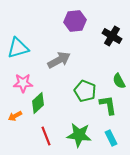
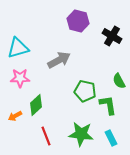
purple hexagon: moved 3 px right; rotated 20 degrees clockwise
pink star: moved 3 px left, 5 px up
green pentagon: rotated 10 degrees counterclockwise
green diamond: moved 2 px left, 2 px down
green star: moved 2 px right, 1 px up
